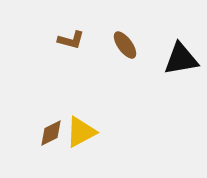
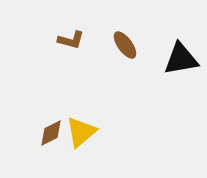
yellow triangle: rotated 12 degrees counterclockwise
